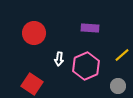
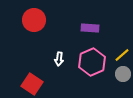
red circle: moved 13 px up
pink hexagon: moved 6 px right, 4 px up
gray circle: moved 5 px right, 12 px up
